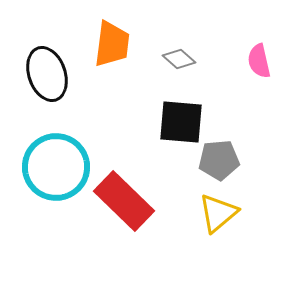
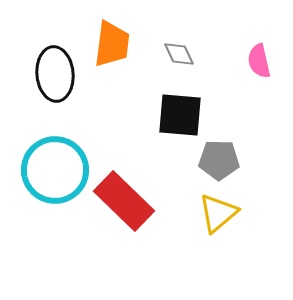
gray diamond: moved 5 px up; rotated 24 degrees clockwise
black ellipse: moved 8 px right; rotated 14 degrees clockwise
black square: moved 1 px left, 7 px up
gray pentagon: rotated 6 degrees clockwise
cyan circle: moved 1 px left, 3 px down
